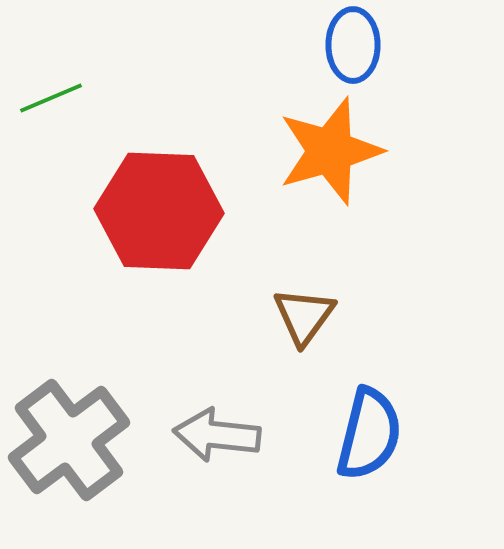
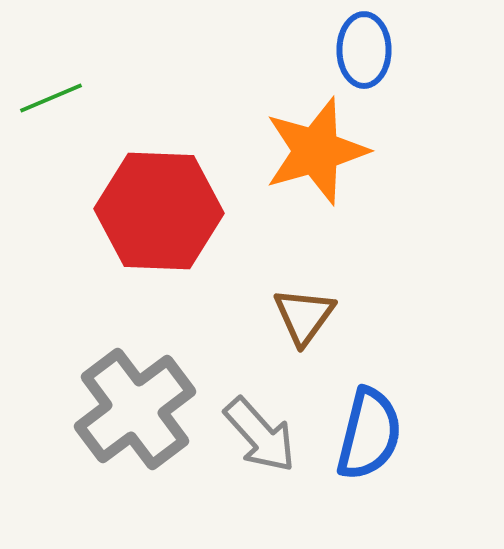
blue ellipse: moved 11 px right, 5 px down
orange star: moved 14 px left
gray arrow: moved 43 px right; rotated 138 degrees counterclockwise
gray cross: moved 66 px right, 31 px up
